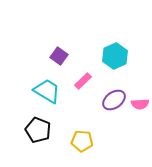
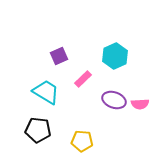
purple square: rotated 30 degrees clockwise
pink rectangle: moved 2 px up
cyan trapezoid: moved 1 px left, 1 px down
purple ellipse: rotated 55 degrees clockwise
black pentagon: rotated 15 degrees counterclockwise
